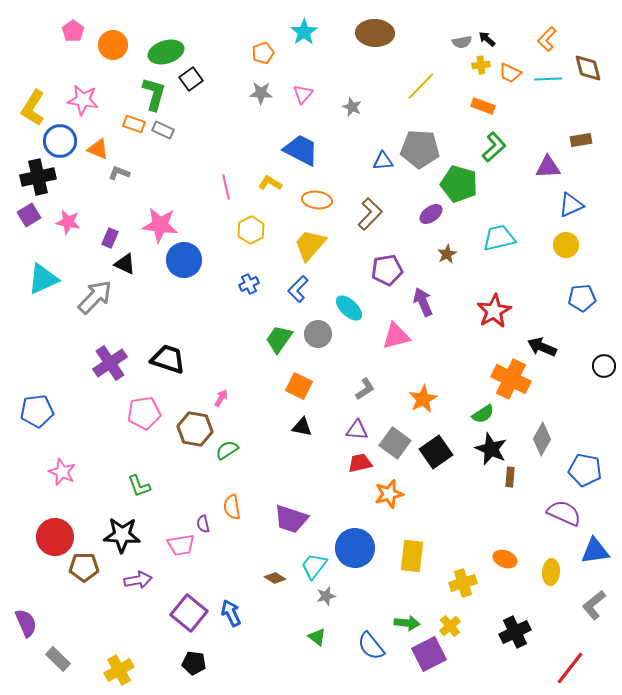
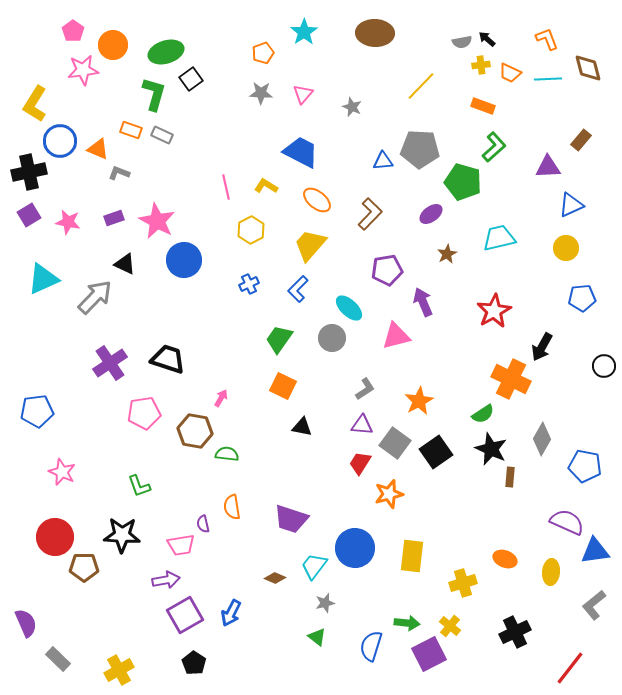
orange L-shape at (547, 39): rotated 115 degrees clockwise
pink star at (83, 100): moved 30 px up; rotated 16 degrees counterclockwise
yellow L-shape at (33, 108): moved 2 px right, 4 px up
orange rectangle at (134, 124): moved 3 px left, 6 px down
gray rectangle at (163, 130): moved 1 px left, 5 px down
brown rectangle at (581, 140): rotated 40 degrees counterclockwise
blue trapezoid at (301, 150): moved 2 px down
black cross at (38, 177): moved 9 px left, 5 px up
yellow L-shape at (270, 183): moved 4 px left, 3 px down
green pentagon at (459, 184): moved 4 px right, 2 px up
orange ellipse at (317, 200): rotated 32 degrees clockwise
pink star at (160, 225): moved 3 px left, 4 px up; rotated 21 degrees clockwise
purple rectangle at (110, 238): moved 4 px right, 20 px up; rotated 48 degrees clockwise
yellow circle at (566, 245): moved 3 px down
gray circle at (318, 334): moved 14 px right, 4 px down
black arrow at (542, 347): rotated 84 degrees counterclockwise
orange square at (299, 386): moved 16 px left
orange star at (423, 399): moved 4 px left, 2 px down
brown hexagon at (195, 429): moved 2 px down
purple triangle at (357, 430): moved 5 px right, 5 px up
green semicircle at (227, 450): moved 4 px down; rotated 40 degrees clockwise
red trapezoid at (360, 463): rotated 45 degrees counterclockwise
blue pentagon at (585, 470): moved 4 px up
purple semicircle at (564, 513): moved 3 px right, 9 px down
brown diamond at (275, 578): rotated 10 degrees counterclockwise
purple arrow at (138, 580): moved 28 px right
gray star at (326, 596): moved 1 px left, 7 px down
purple square at (189, 613): moved 4 px left, 2 px down; rotated 21 degrees clockwise
blue arrow at (231, 613): rotated 128 degrees counterclockwise
yellow cross at (450, 626): rotated 10 degrees counterclockwise
blue semicircle at (371, 646): rotated 56 degrees clockwise
black pentagon at (194, 663): rotated 25 degrees clockwise
